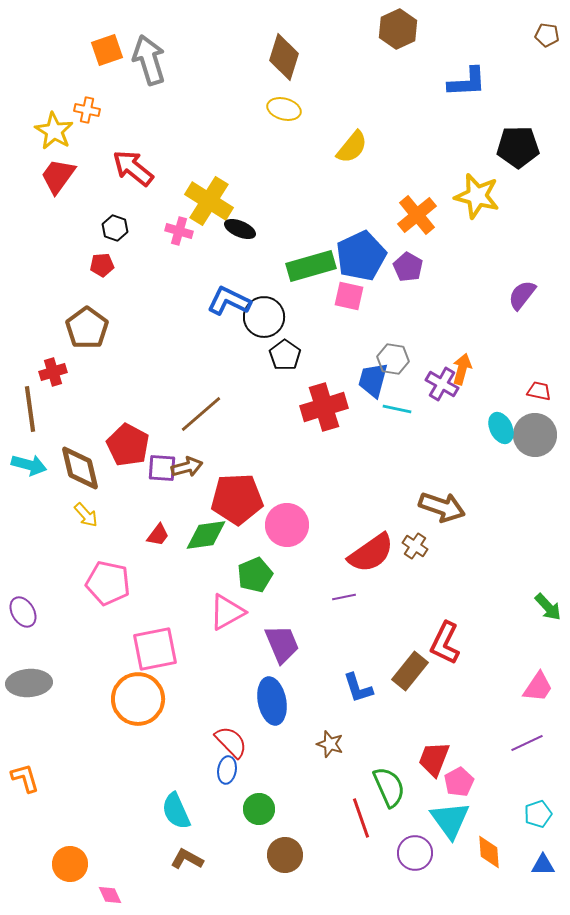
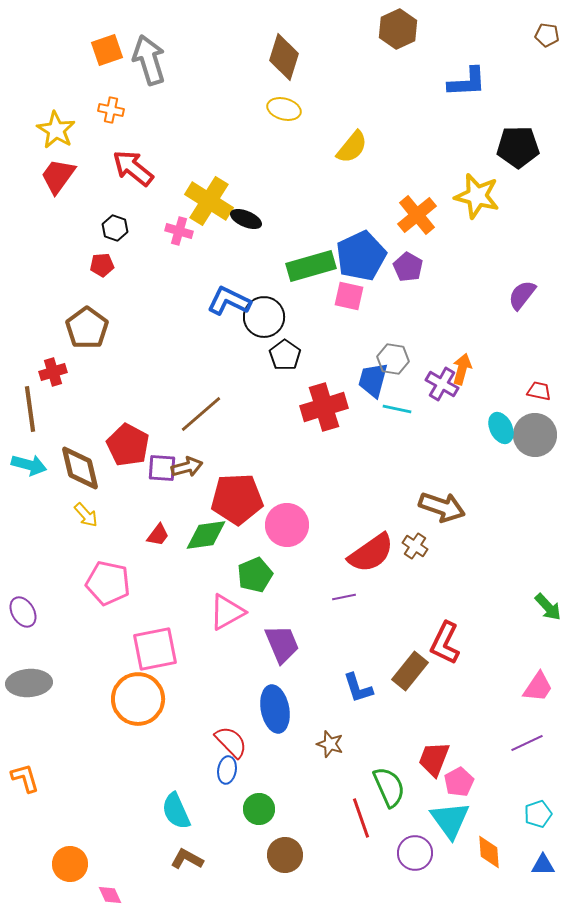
orange cross at (87, 110): moved 24 px right
yellow star at (54, 131): moved 2 px right, 1 px up
black ellipse at (240, 229): moved 6 px right, 10 px up
blue ellipse at (272, 701): moved 3 px right, 8 px down
